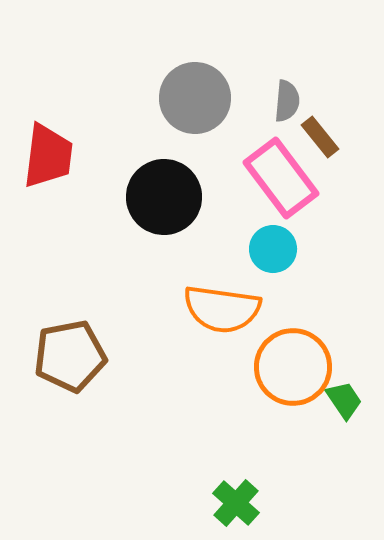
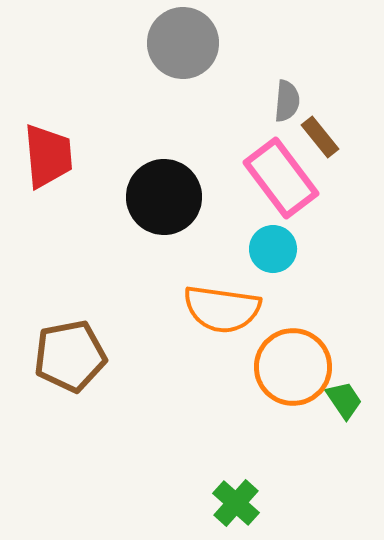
gray circle: moved 12 px left, 55 px up
red trapezoid: rotated 12 degrees counterclockwise
